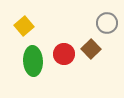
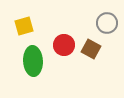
yellow square: rotated 24 degrees clockwise
brown square: rotated 18 degrees counterclockwise
red circle: moved 9 px up
